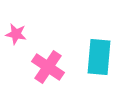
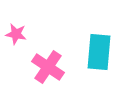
cyan rectangle: moved 5 px up
